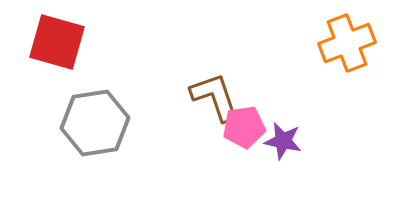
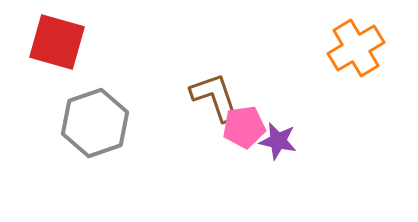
orange cross: moved 9 px right, 5 px down; rotated 10 degrees counterclockwise
gray hexagon: rotated 10 degrees counterclockwise
purple star: moved 5 px left
